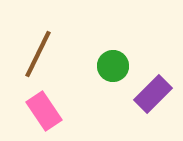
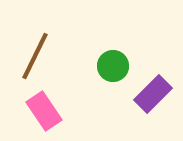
brown line: moved 3 px left, 2 px down
